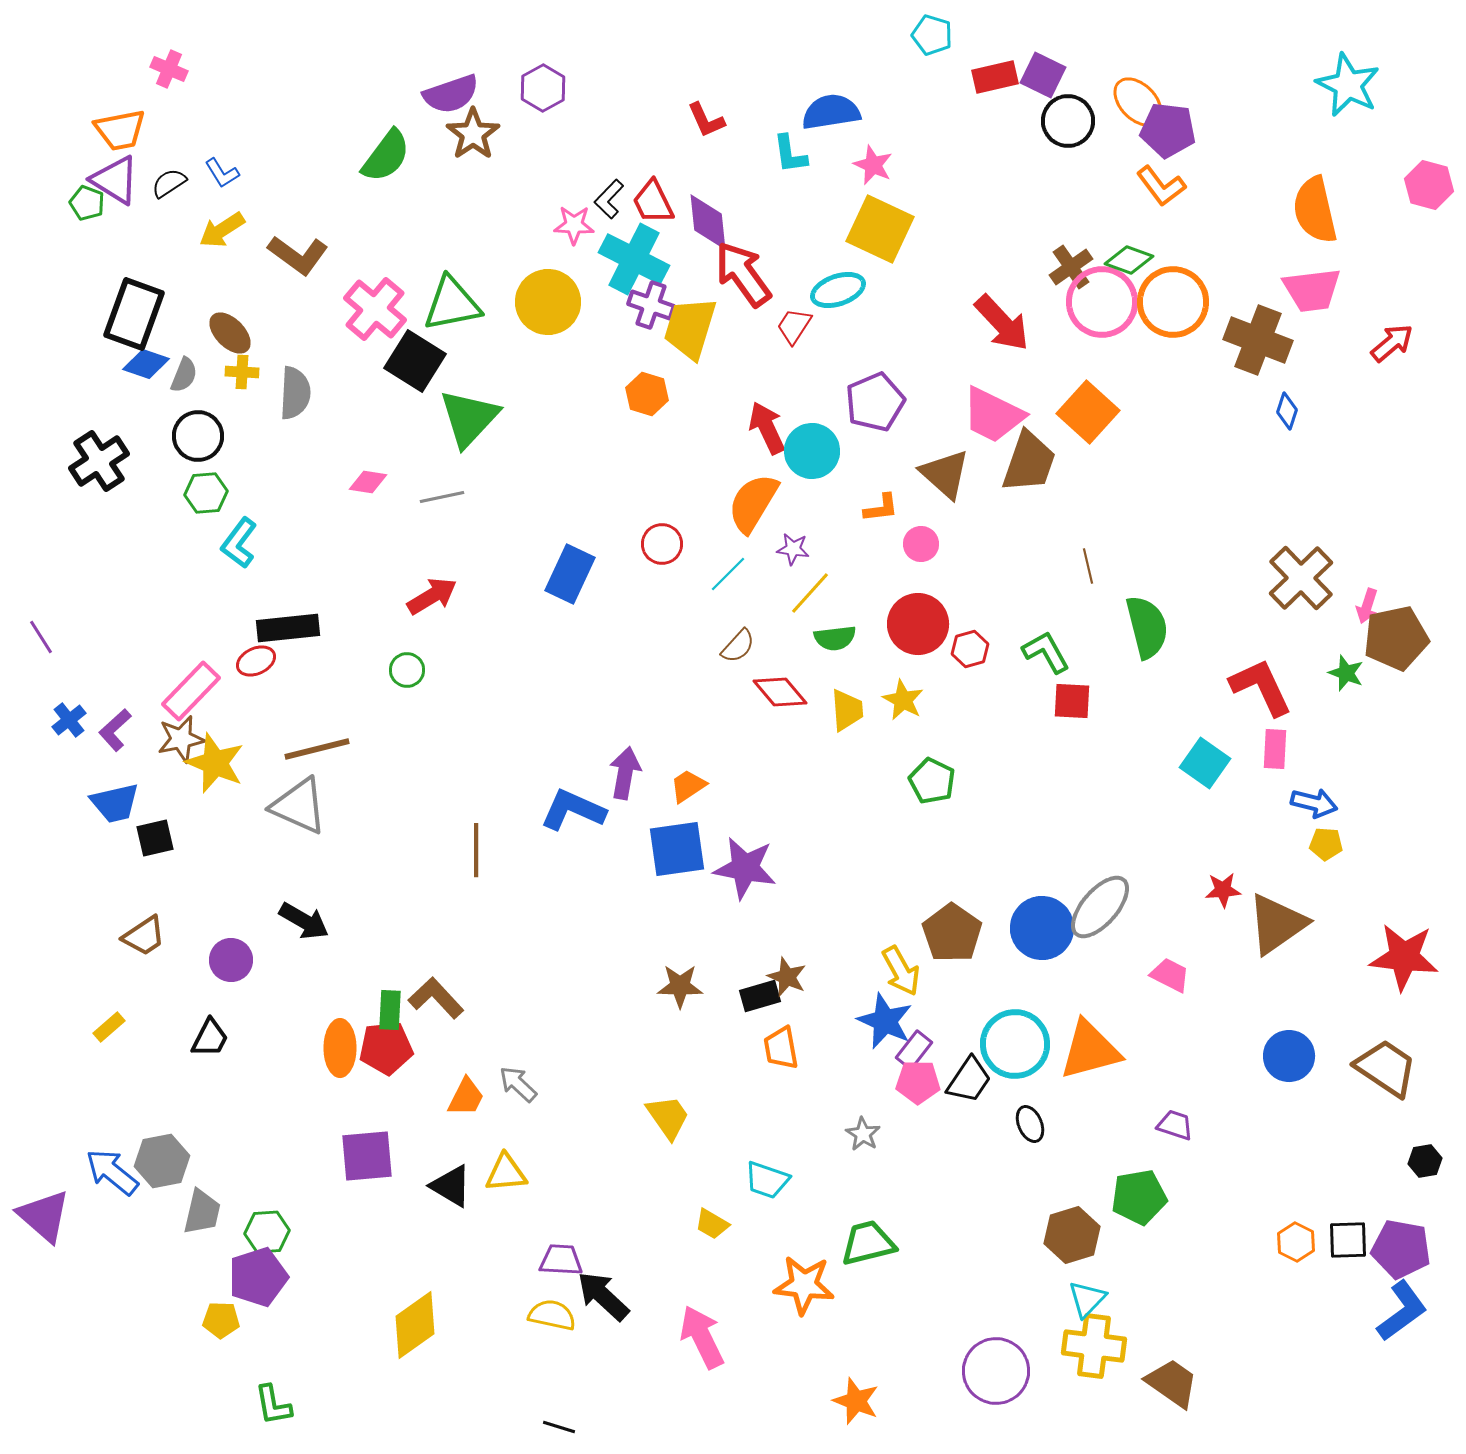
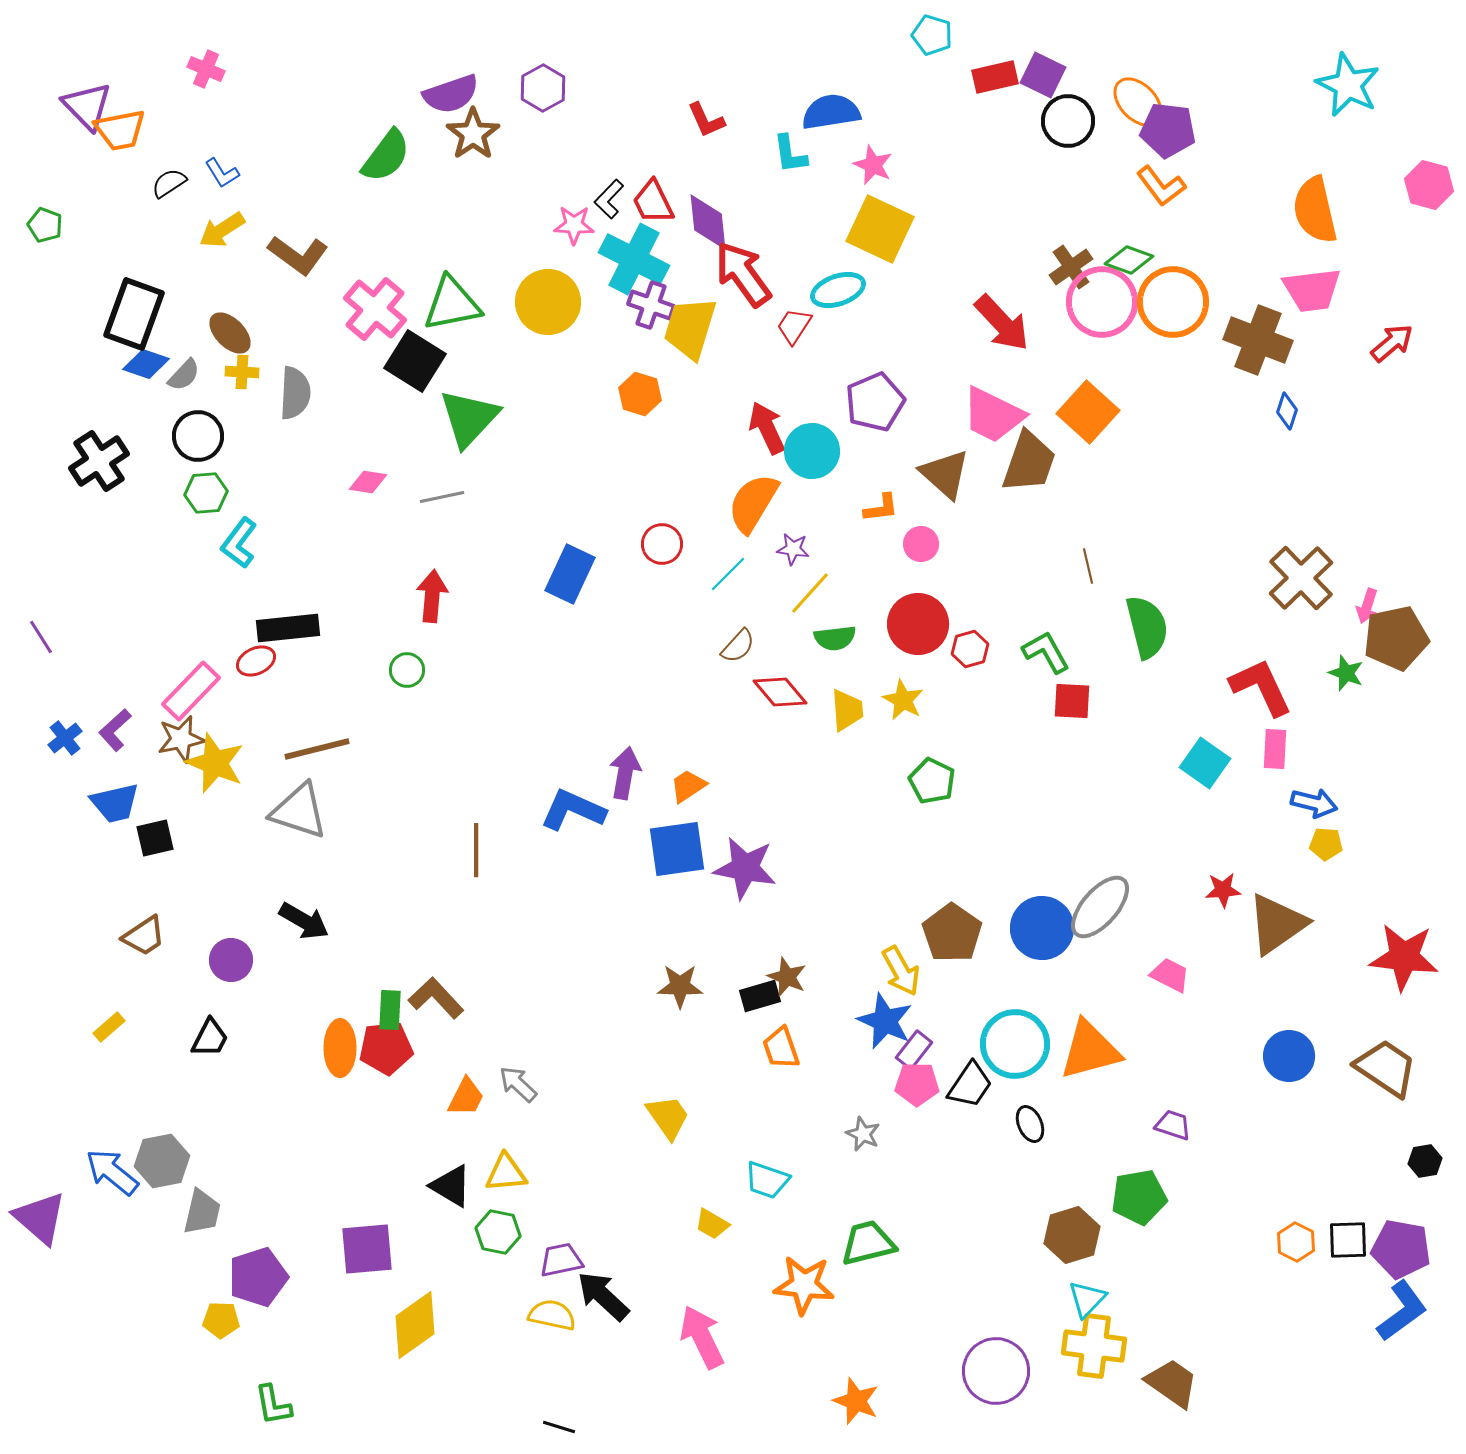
pink cross at (169, 69): moved 37 px right
purple triangle at (115, 180): moved 28 px left, 74 px up; rotated 14 degrees clockwise
green pentagon at (87, 203): moved 42 px left, 22 px down
gray semicircle at (184, 375): rotated 21 degrees clockwise
orange hexagon at (647, 394): moved 7 px left
red arrow at (432, 596): rotated 54 degrees counterclockwise
blue cross at (69, 720): moved 4 px left, 18 px down
gray triangle at (299, 806): moved 5 px down; rotated 6 degrees counterclockwise
orange trapezoid at (781, 1048): rotated 9 degrees counterclockwise
black trapezoid at (969, 1080): moved 1 px right, 5 px down
pink pentagon at (918, 1082): moved 1 px left, 2 px down
purple trapezoid at (1175, 1125): moved 2 px left
gray star at (863, 1134): rotated 8 degrees counterclockwise
purple square at (367, 1156): moved 93 px down
purple triangle at (44, 1216): moved 4 px left, 2 px down
green hexagon at (267, 1232): moved 231 px right; rotated 15 degrees clockwise
purple trapezoid at (561, 1260): rotated 15 degrees counterclockwise
